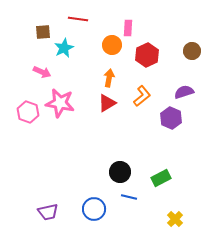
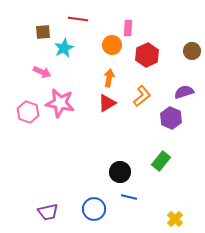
green rectangle: moved 17 px up; rotated 24 degrees counterclockwise
